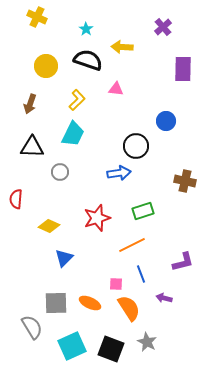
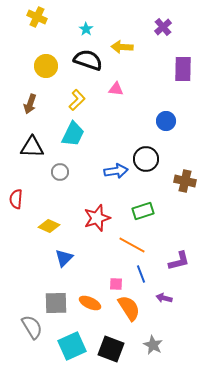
black circle: moved 10 px right, 13 px down
blue arrow: moved 3 px left, 2 px up
orange line: rotated 56 degrees clockwise
purple L-shape: moved 4 px left, 1 px up
gray star: moved 6 px right, 3 px down
